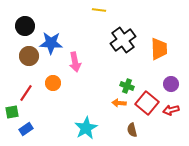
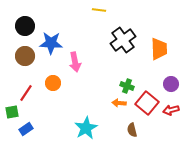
brown circle: moved 4 px left
